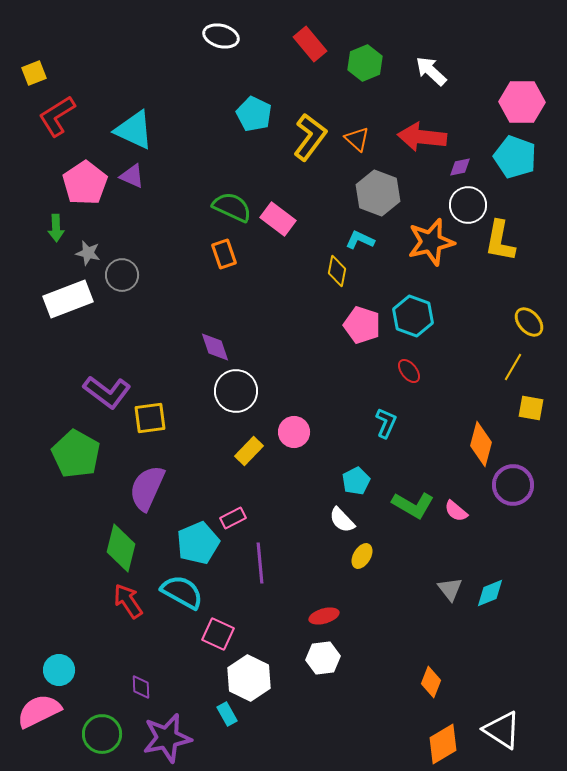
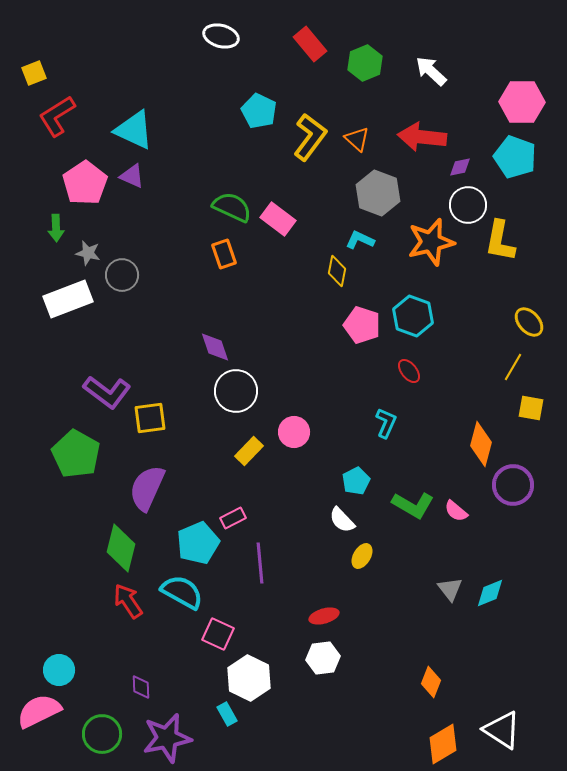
cyan pentagon at (254, 114): moved 5 px right, 3 px up
